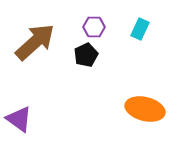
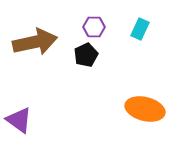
brown arrow: rotated 30 degrees clockwise
purple triangle: moved 1 px down
